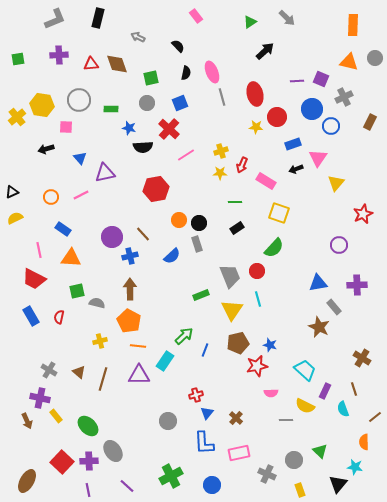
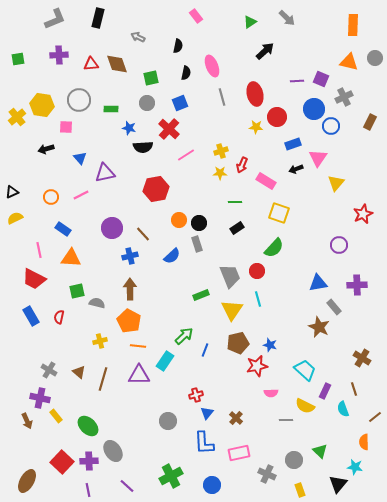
black semicircle at (178, 46): rotated 56 degrees clockwise
pink ellipse at (212, 72): moved 6 px up
blue circle at (312, 109): moved 2 px right
purple circle at (112, 237): moved 9 px up
